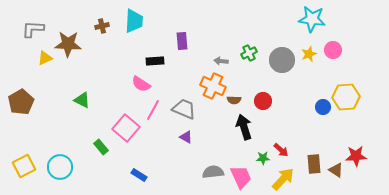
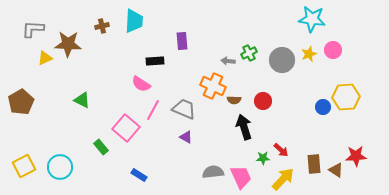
gray arrow: moved 7 px right
